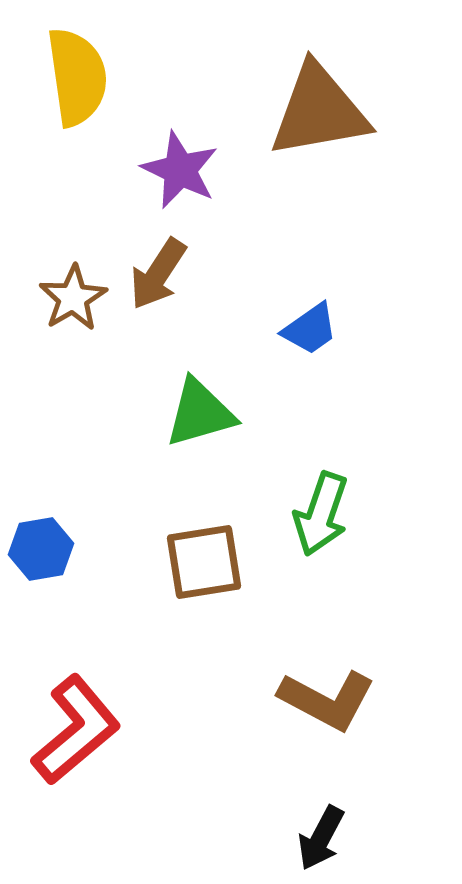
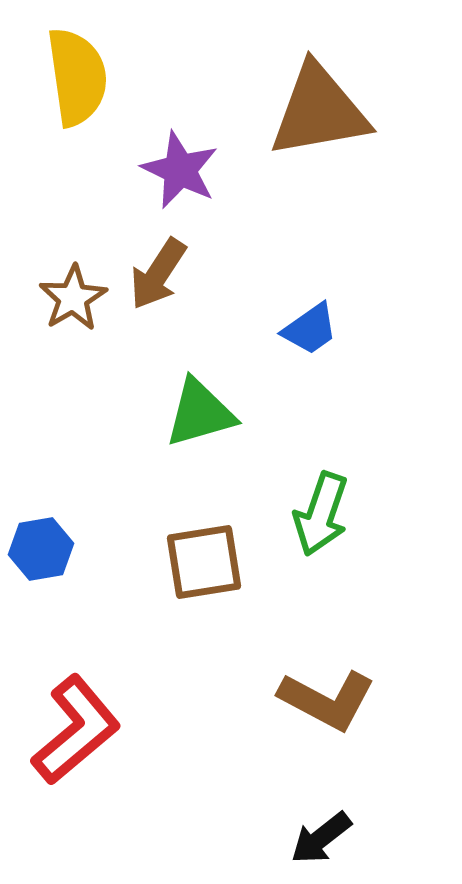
black arrow: rotated 24 degrees clockwise
